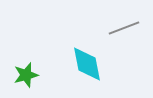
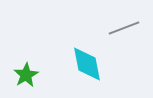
green star: rotated 15 degrees counterclockwise
